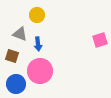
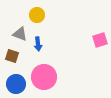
pink circle: moved 4 px right, 6 px down
